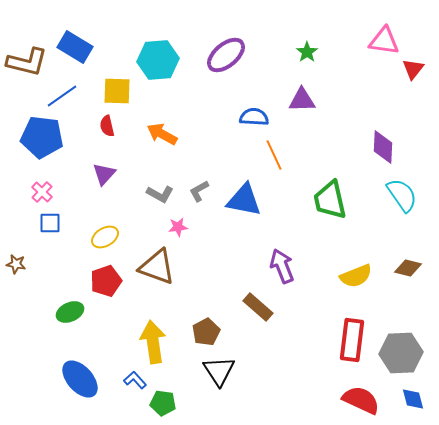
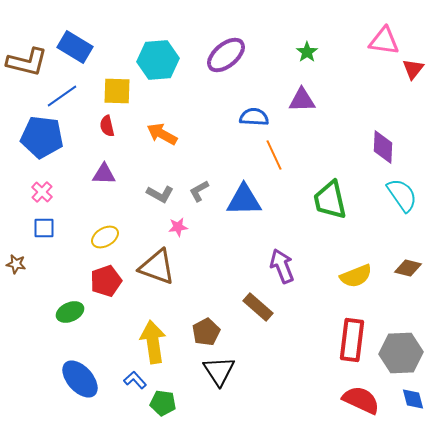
purple triangle at (104, 174): rotated 50 degrees clockwise
blue triangle at (244, 200): rotated 12 degrees counterclockwise
blue square at (50, 223): moved 6 px left, 5 px down
